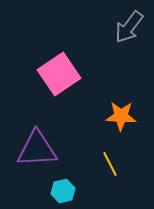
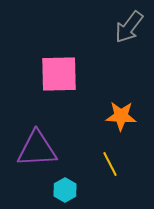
pink square: rotated 33 degrees clockwise
cyan hexagon: moved 2 px right, 1 px up; rotated 15 degrees counterclockwise
